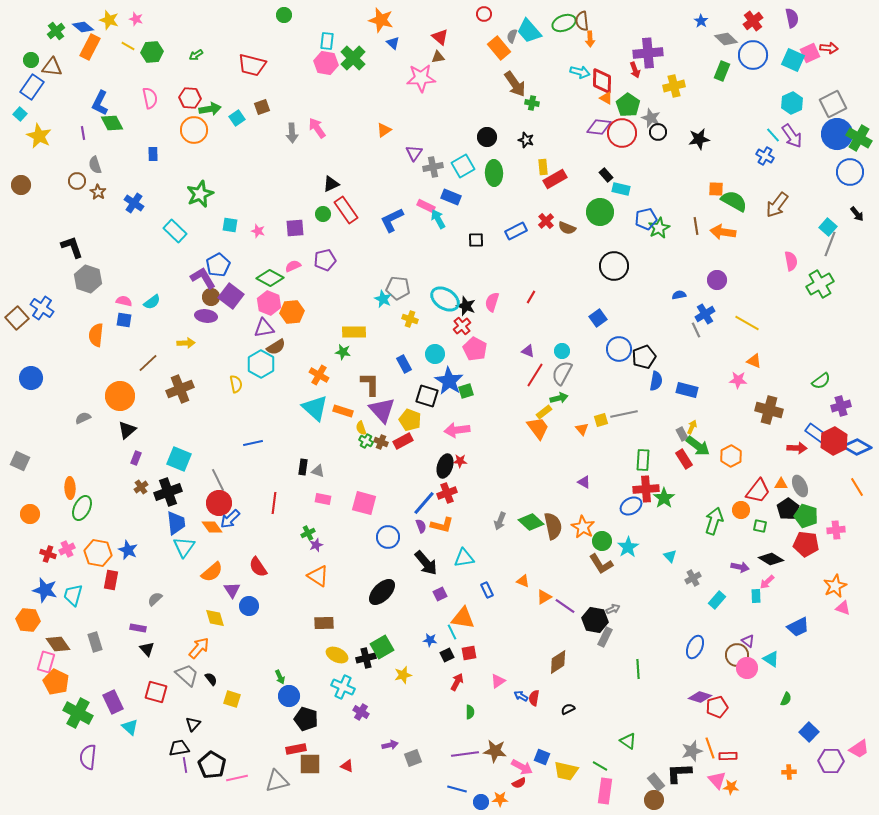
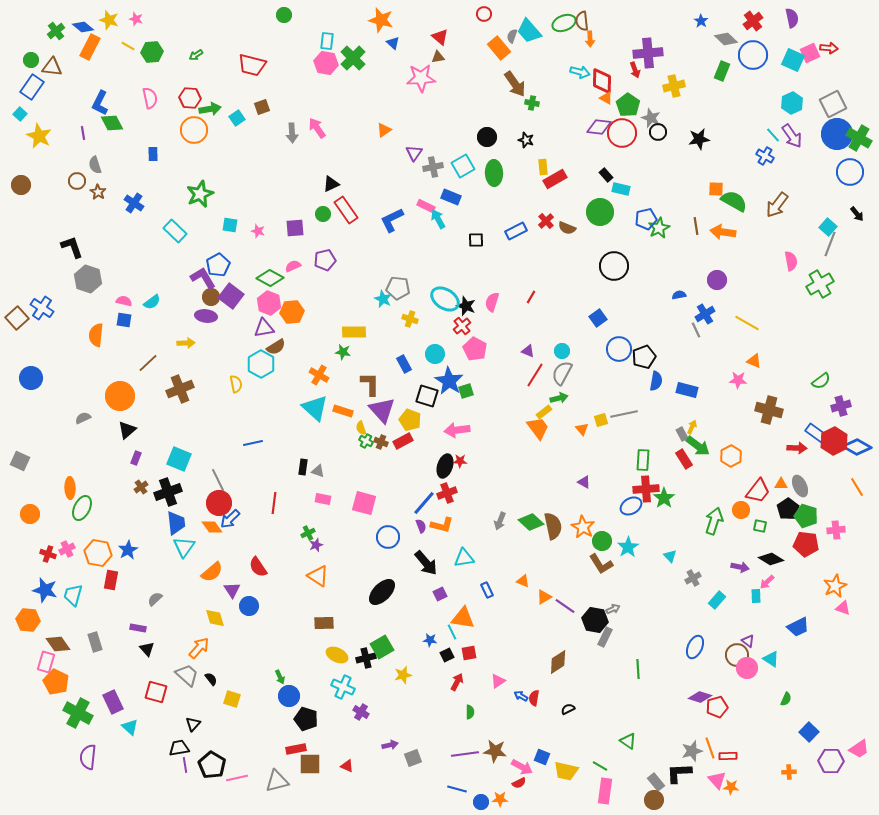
blue star at (128, 550): rotated 18 degrees clockwise
